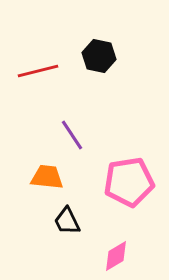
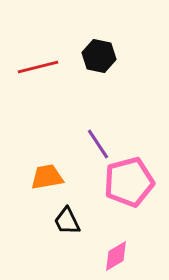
red line: moved 4 px up
purple line: moved 26 px right, 9 px down
orange trapezoid: rotated 16 degrees counterclockwise
pink pentagon: rotated 6 degrees counterclockwise
